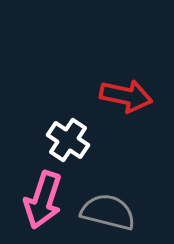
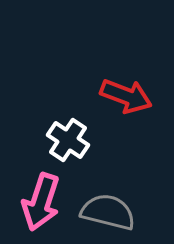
red arrow: rotated 9 degrees clockwise
pink arrow: moved 2 px left, 2 px down
